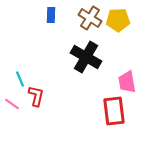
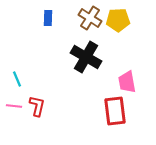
blue rectangle: moved 3 px left, 3 px down
cyan line: moved 3 px left
red L-shape: moved 1 px right, 10 px down
pink line: moved 2 px right, 2 px down; rotated 28 degrees counterclockwise
red rectangle: moved 1 px right
